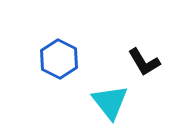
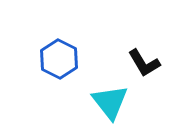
black L-shape: moved 1 px down
